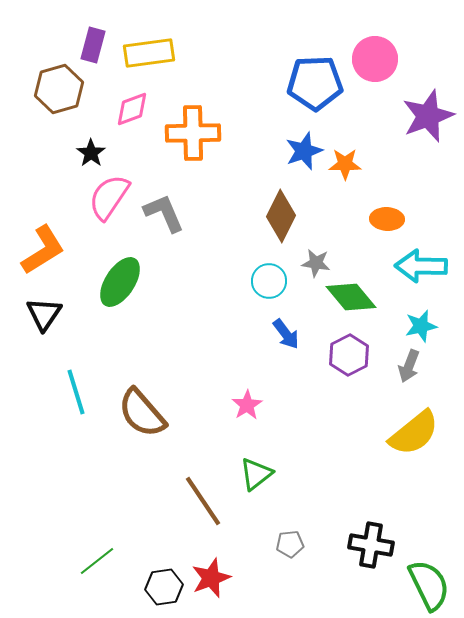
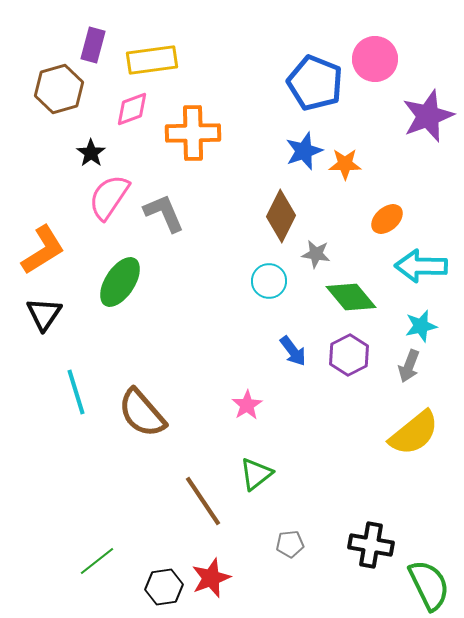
yellow rectangle: moved 3 px right, 7 px down
blue pentagon: rotated 24 degrees clockwise
orange ellipse: rotated 44 degrees counterclockwise
gray star: moved 9 px up
blue arrow: moved 7 px right, 17 px down
